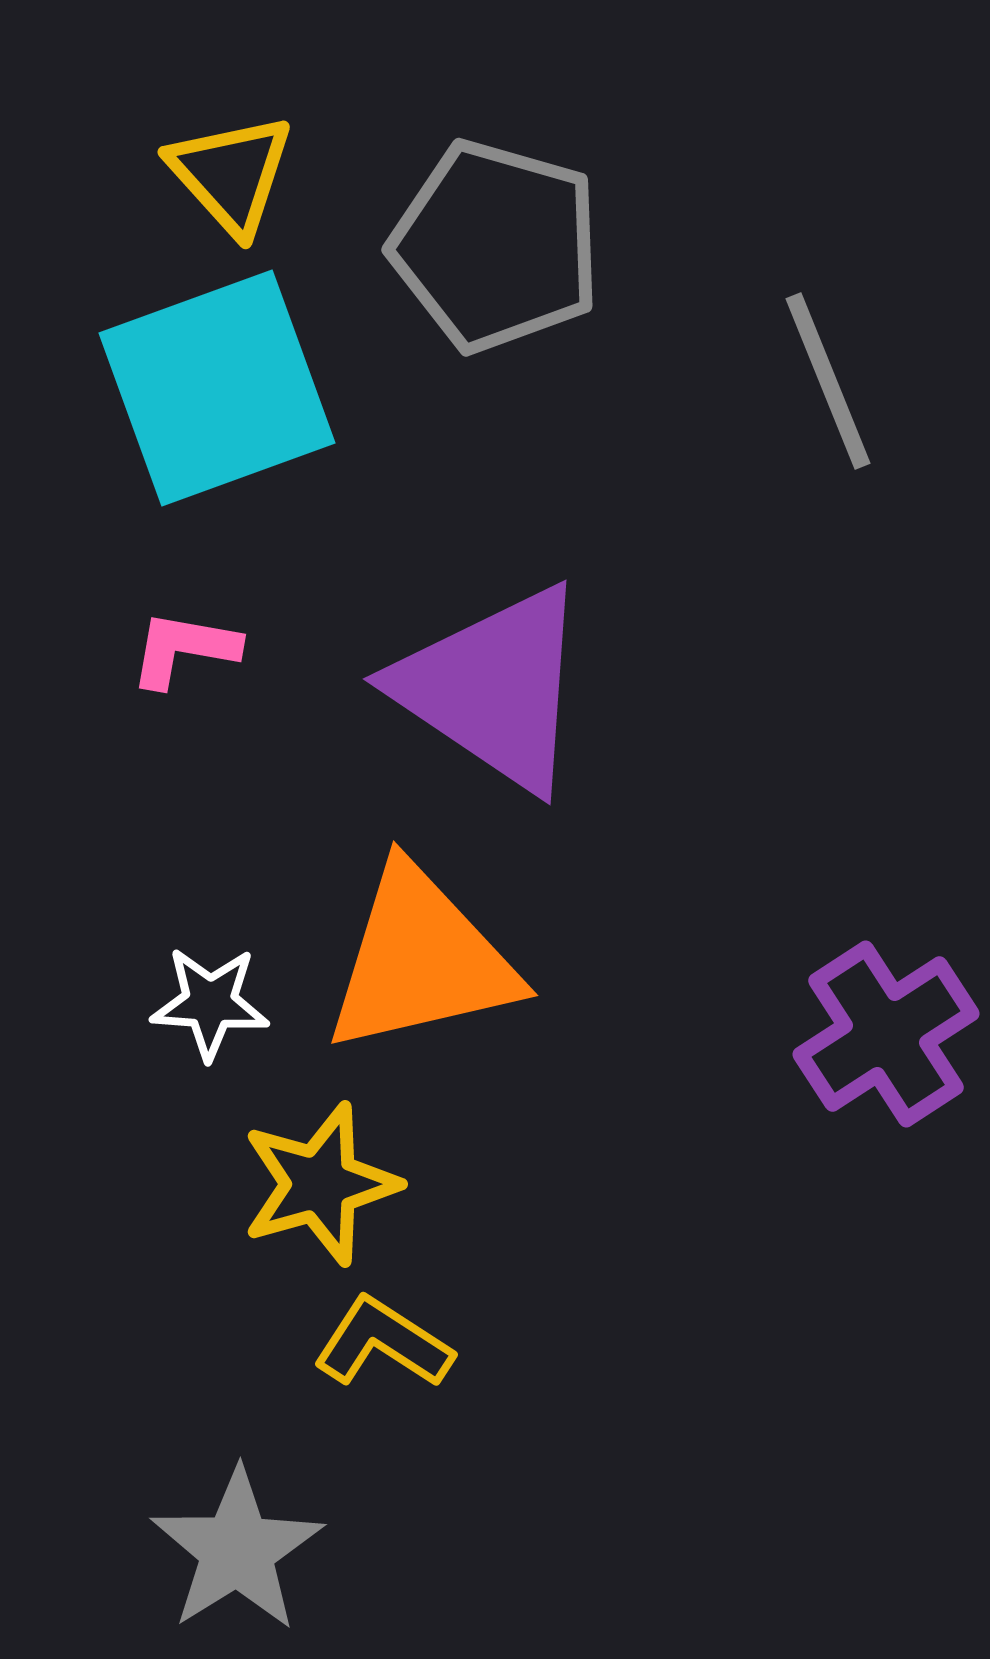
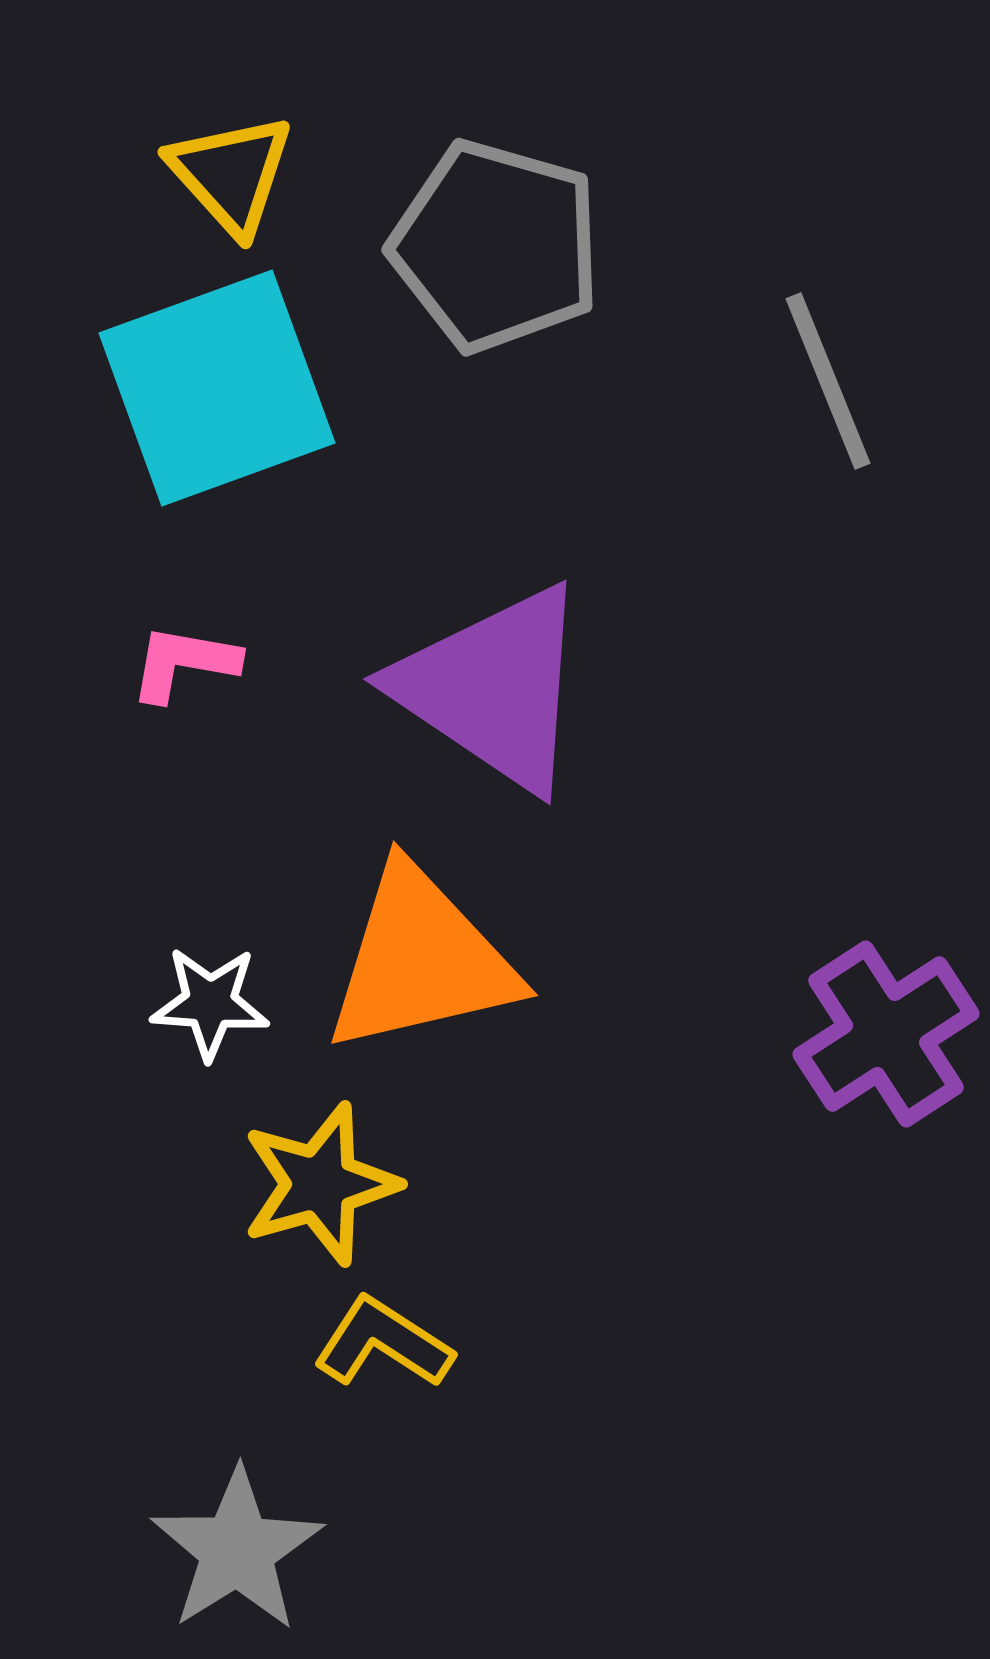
pink L-shape: moved 14 px down
